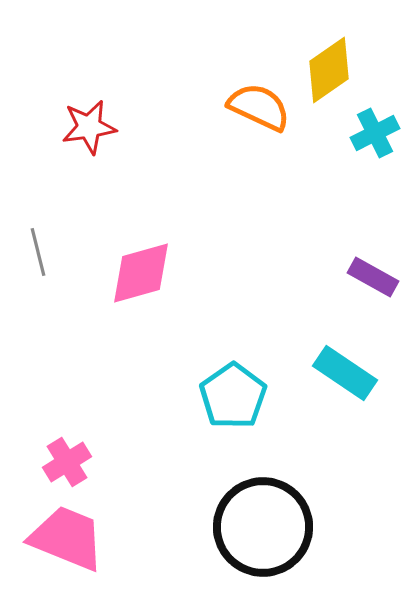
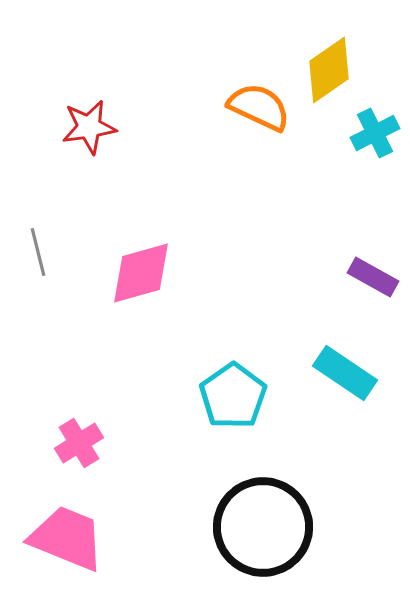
pink cross: moved 12 px right, 19 px up
